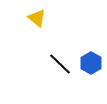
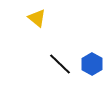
blue hexagon: moved 1 px right, 1 px down
